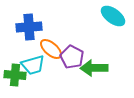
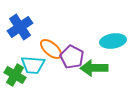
cyan ellipse: moved 25 px down; rotated 45 degrees counterclockwise
blue cross: moved 9 px left; rotated 30 degrees counterclockwise
cyan trapezoid: rotated 20 degrees clockwise
green cross: rotated 25 degrees clockwise
